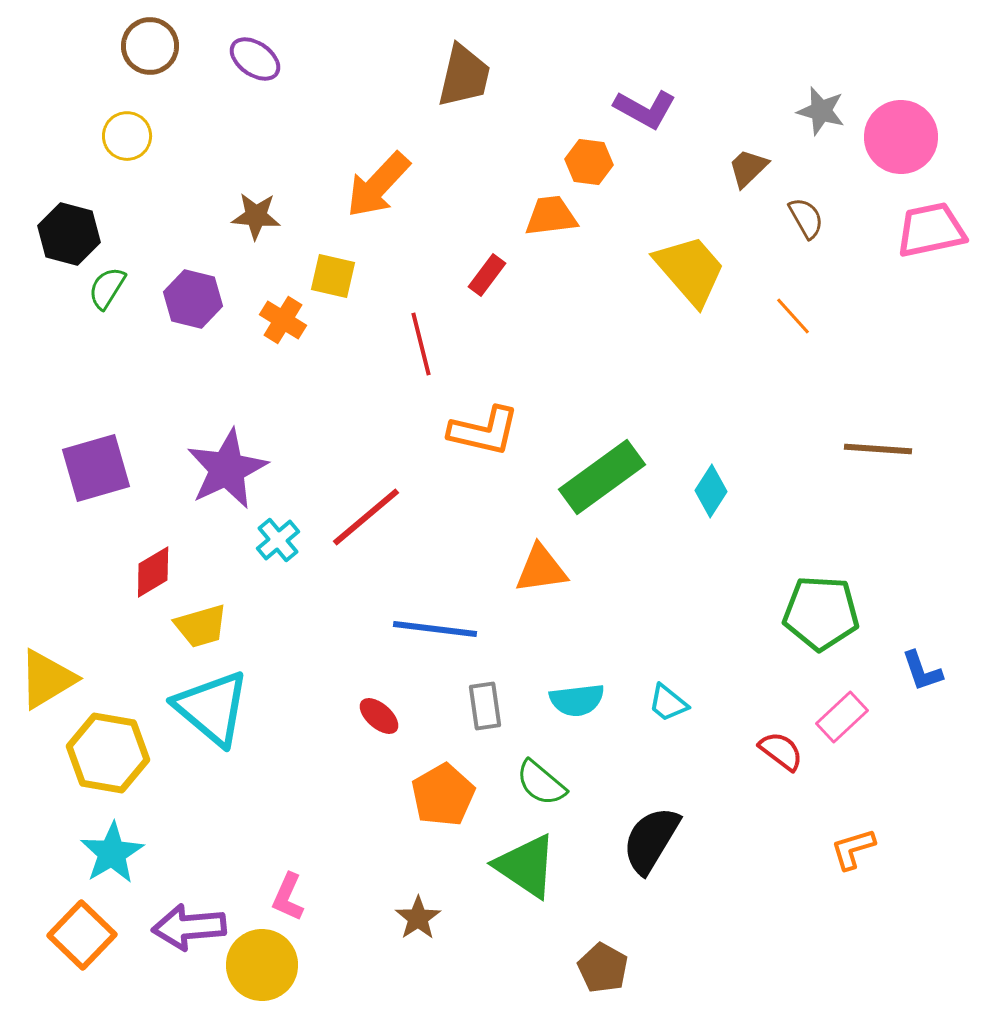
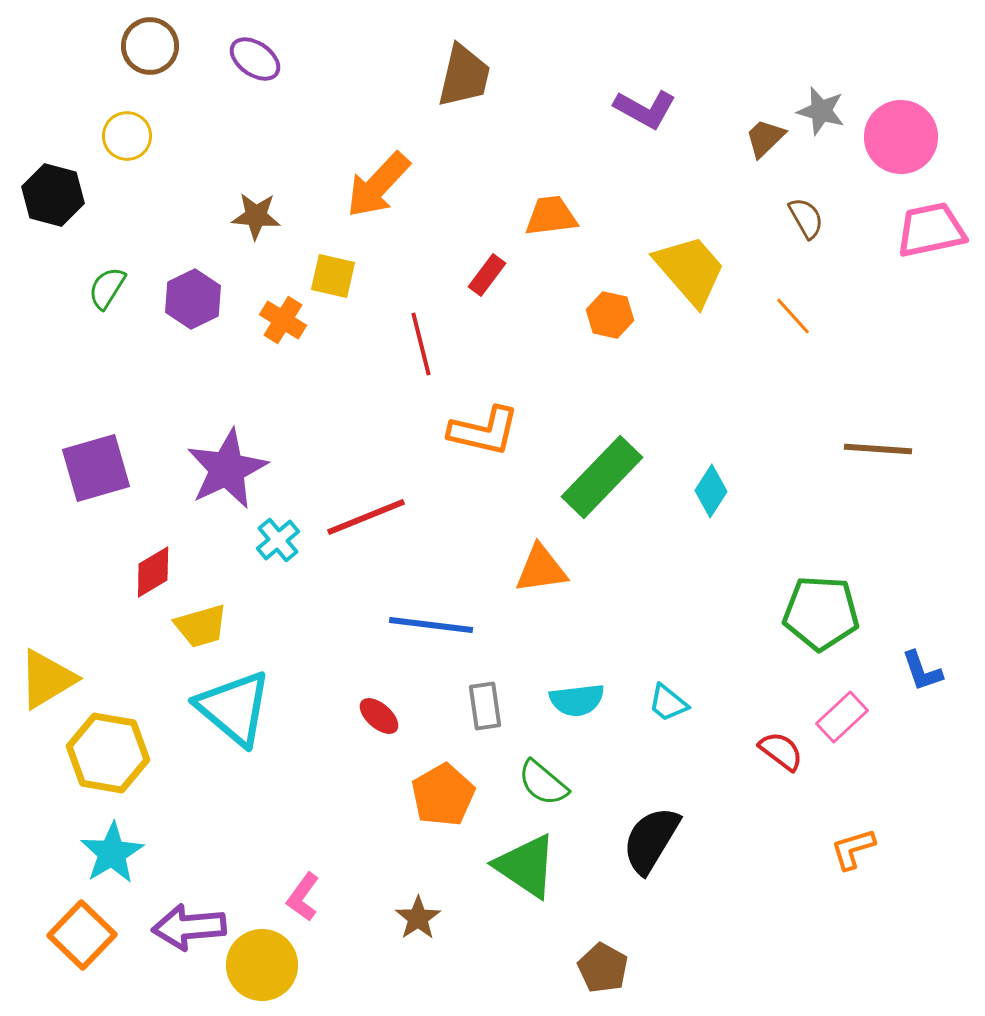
orange hexagon at (589, 162): moved 21 px right, 153 px down; rotated 6 degrees clockwise
brown trapezoid at (748, 168): moved 17 px right, 30 px up
black hexagon at (69, 234): moved 16 px left, 39 px up
purple hexagon at (193, 299): rotated 20 degrees clockwise
green rectangle at (602, 477): rotated 10 degrees counterclockwise
red line at (366, 517): rotated 18 degrees clockwise
blue line at (435, 629): moved 4 px left, 4 px up
cyan triangle at (212, 708): moved 22 px right
green semicircle at (541, 783): moved 2 px right
pink L-shape at (288, 897): moved 15 px right; rotated 12 degrees clockwise
